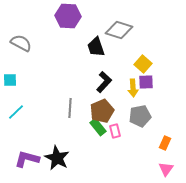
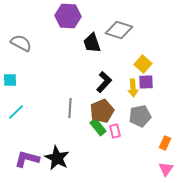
black trapezoid: moved 4 px left, 4 px up
